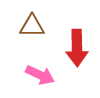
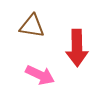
brown triangle: rotated 8 degrees clockwise
